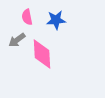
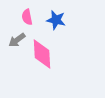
blue star: rotated 18 degrees clockwise
